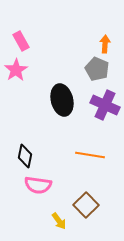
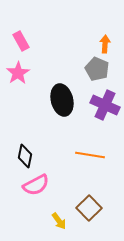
pink star: moved 2 px right, 3 px down
pink semicircle: moved 2 px left; rotated 36 degrees counterclockwise
brown square: moved 3 px right, 3 px down
